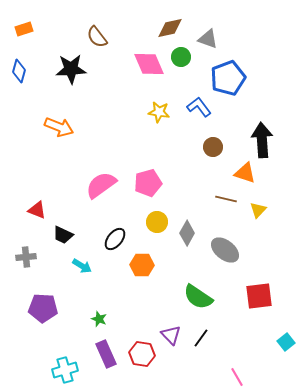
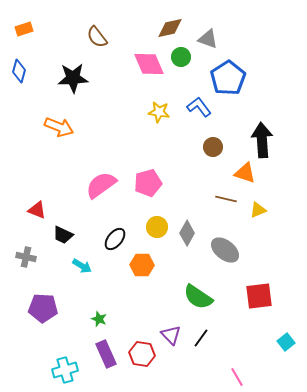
black star: moved 2 px right, 9 px down
blue pentagon: rotated 12 degrees counterclockwise
yellow triangle: rotated 24 degrees clockwise
yellow circle: moved 5 px down
gray cross: rotated 18 degrees clockwise
